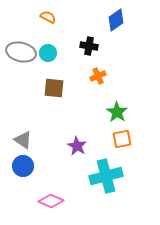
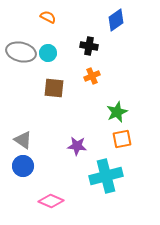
orange cross: moved 6 px left
green star: rotated 15 degrees clockwise
purple star: rotated 24 degrees counterclockwise
